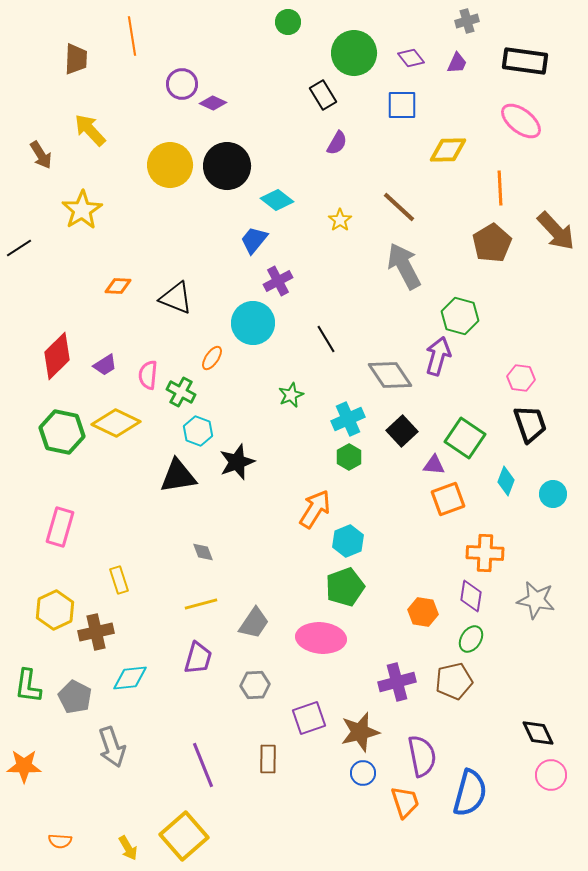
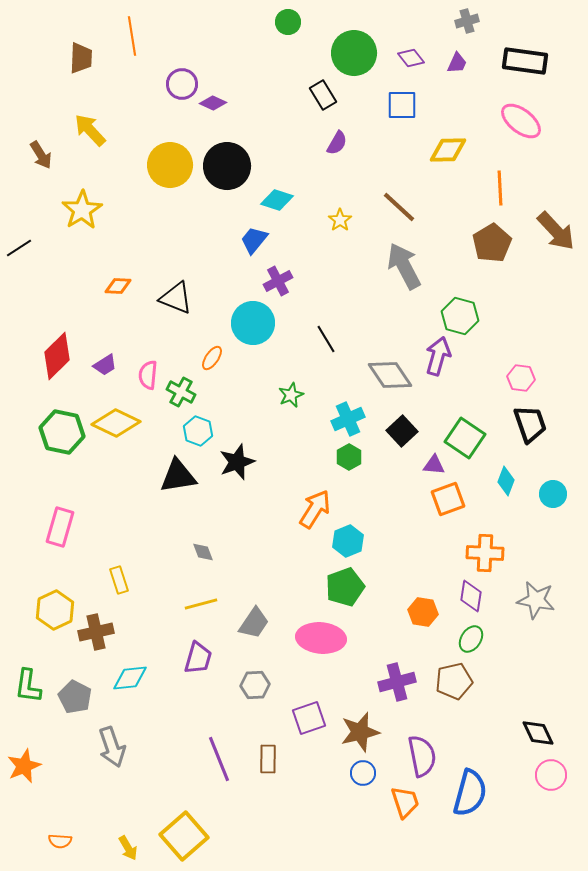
brown trapezoid at (76, 59): moved 5 px right, 1 px up
cyan diamond at (277, 200): rotated 20 degrees counterclockwise
purple line at (203, 765): moved 16 px right, 6 px up
orange star at (24, 766): rotated 24 degrees counterclockwise
